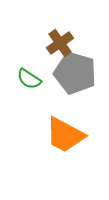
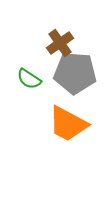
gray pentagon: rotated 12 degrees counterclockwise
orange trapezoid: moved 3 px right, 11 px up
